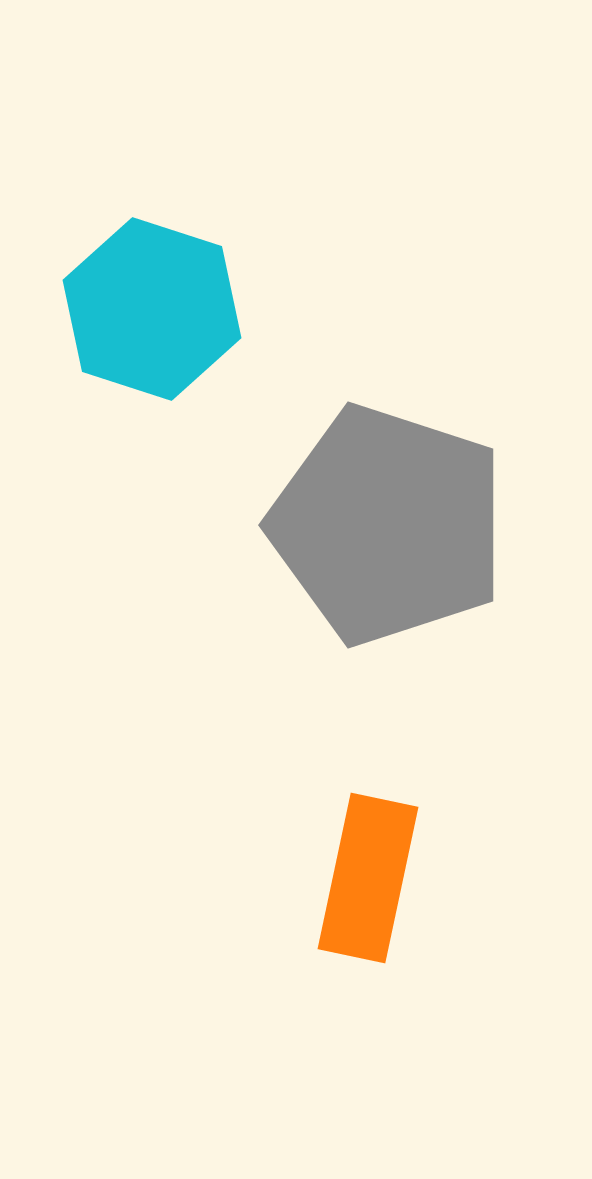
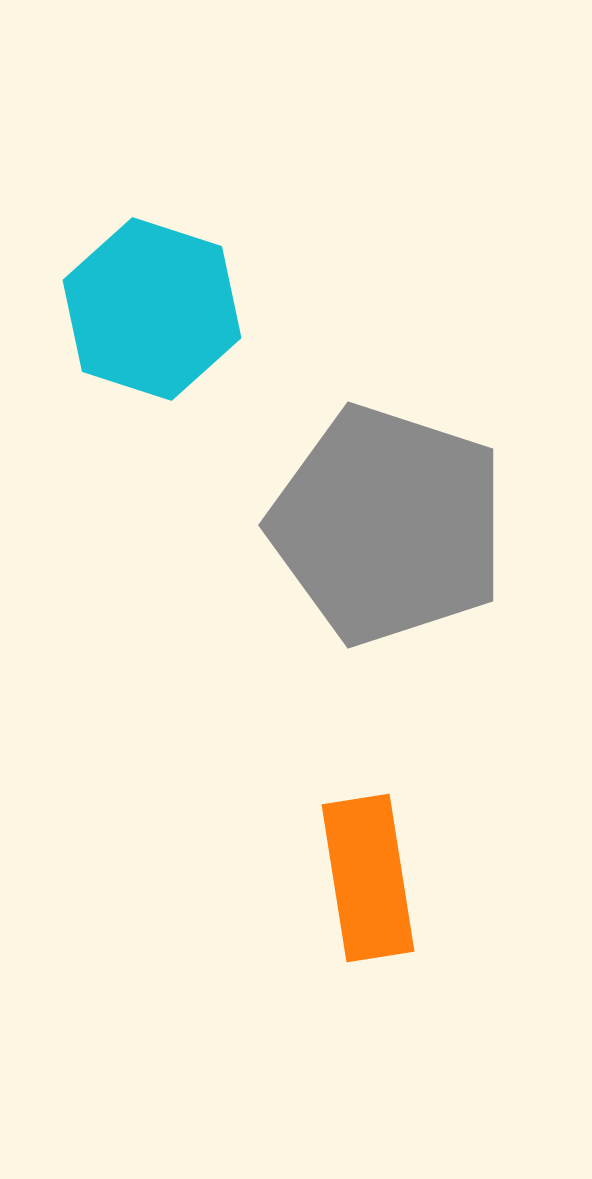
orange rectangle: rotated 21 degrees counterclockwise
